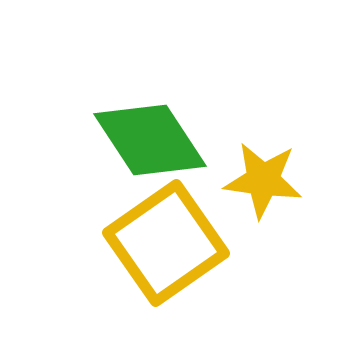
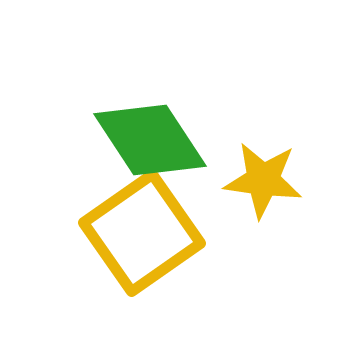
yellow square: moved 24 px left, 10 px up
